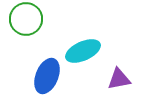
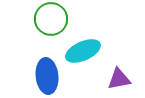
green circle: moved 25 px right
blue ellipse: rotated 28 degrees counterclockwise
